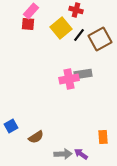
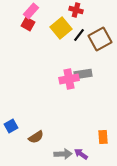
red square: rotated 24 degrees clockwise
